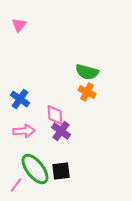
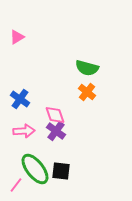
pink triangle: moved 2 px left, 12 px down; rotated 21 degrees clockwise
green semicircle: moved 4 px up
orange cross: rotated 12 degrees clockwise
pink diamond: rotated 15 degrees counterclockwise
purple cross: moved 5 px left
black square: rotated 12 degrees clockwise
